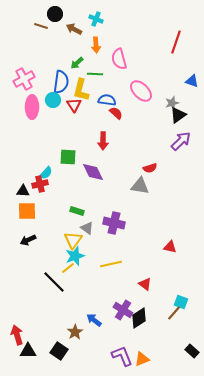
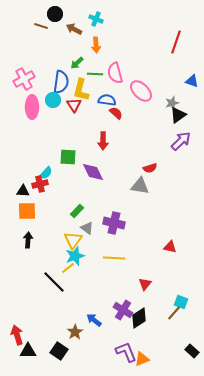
pink semicircle at (119, 59): moved 4 px left, 14 px down
green rectangle at (77, 211): rotated 64 degrees counterclockwise
black arrow at (28, 240): rotated 119 degrees clockwise
yellow line at (111, 264): moved 3 px right, 6 px up; rotated 15 degrees clockwise
red triangle at (145, 284): rotated 32 degrees clockwise
purple L-shape at (122, 356): moved 4 px right, 4 px up
